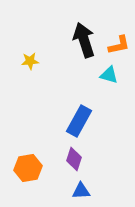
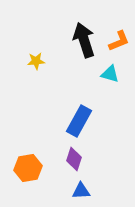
orange L-shape: moved 4 px up; rotated 10 degrees counterclockwise
yellow star: moved 6 px right
cyan triangle: moved 1 px right, 1 px up
